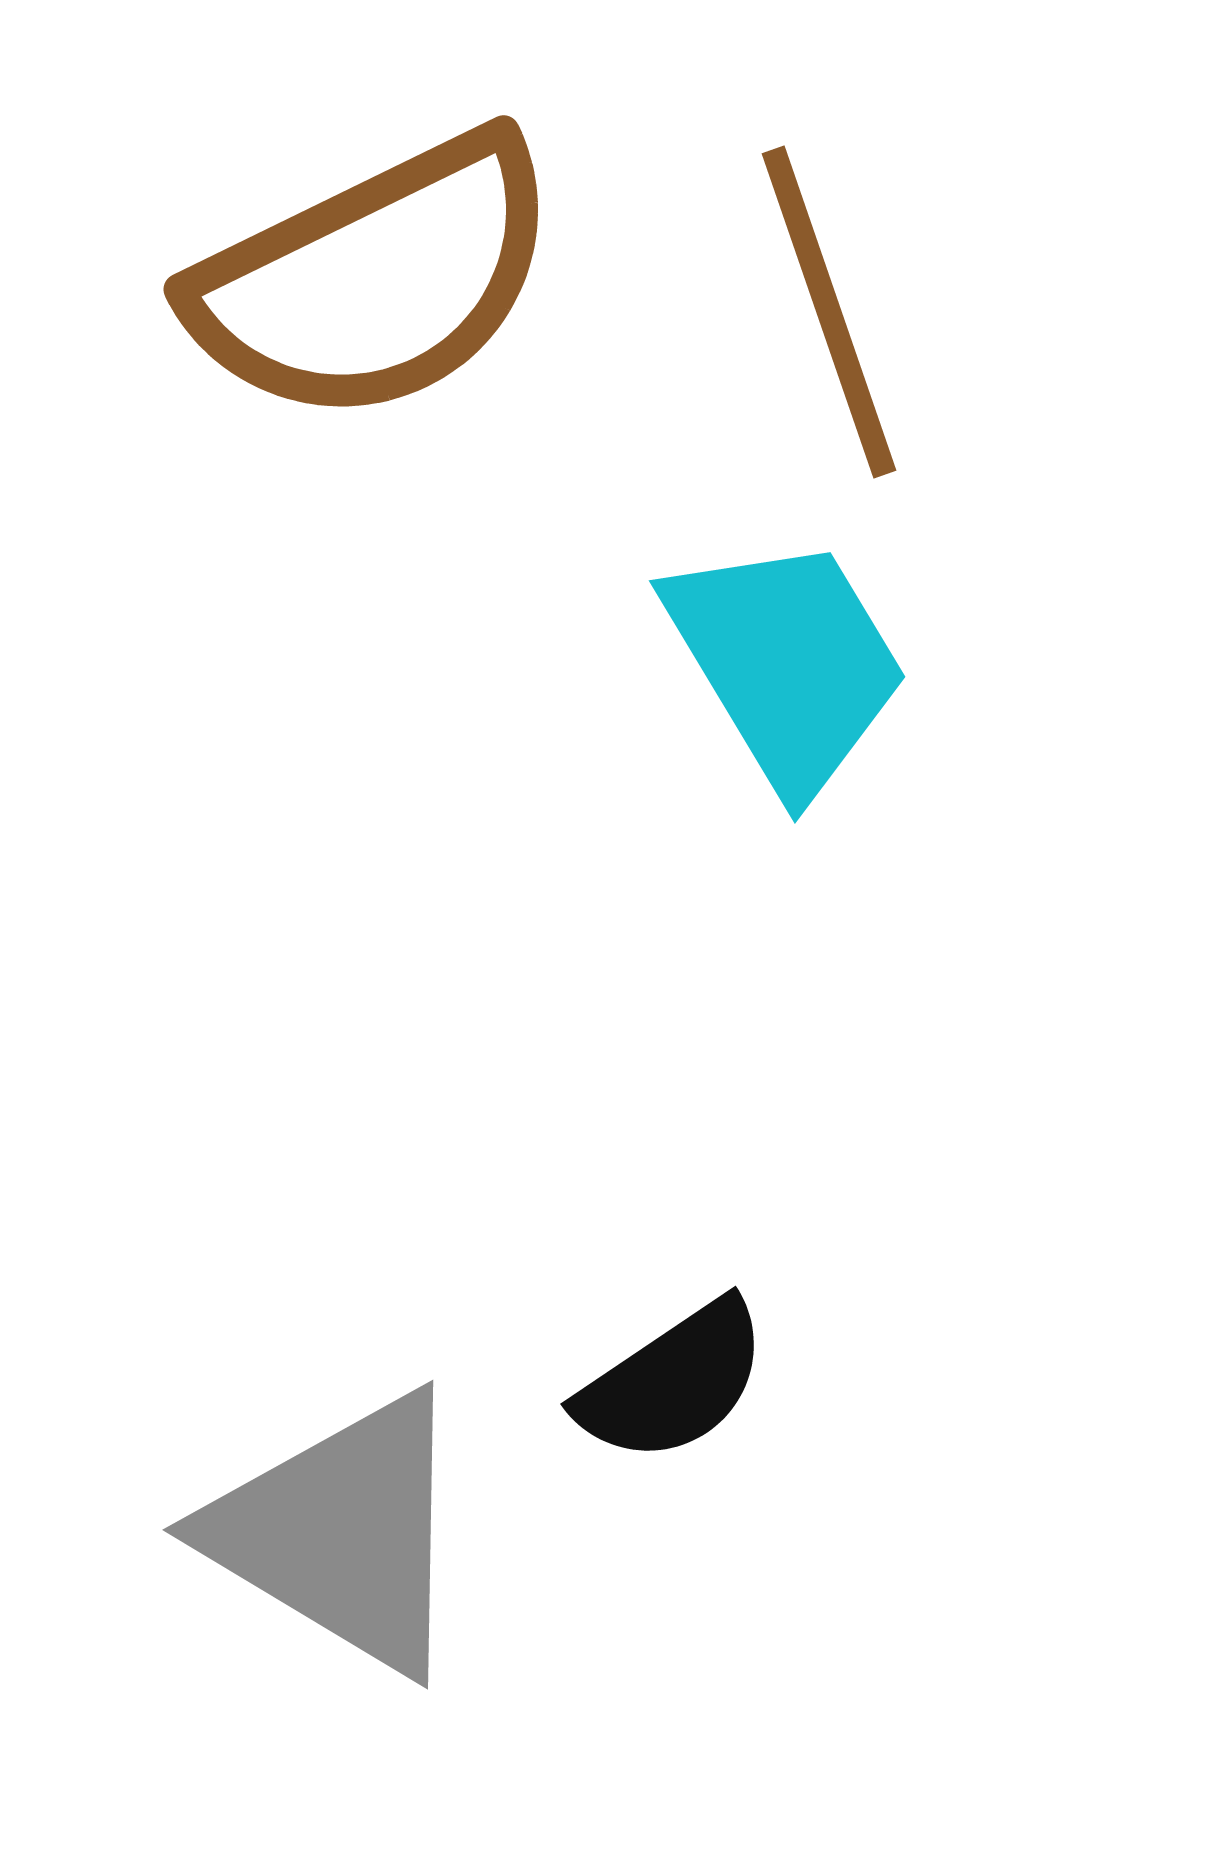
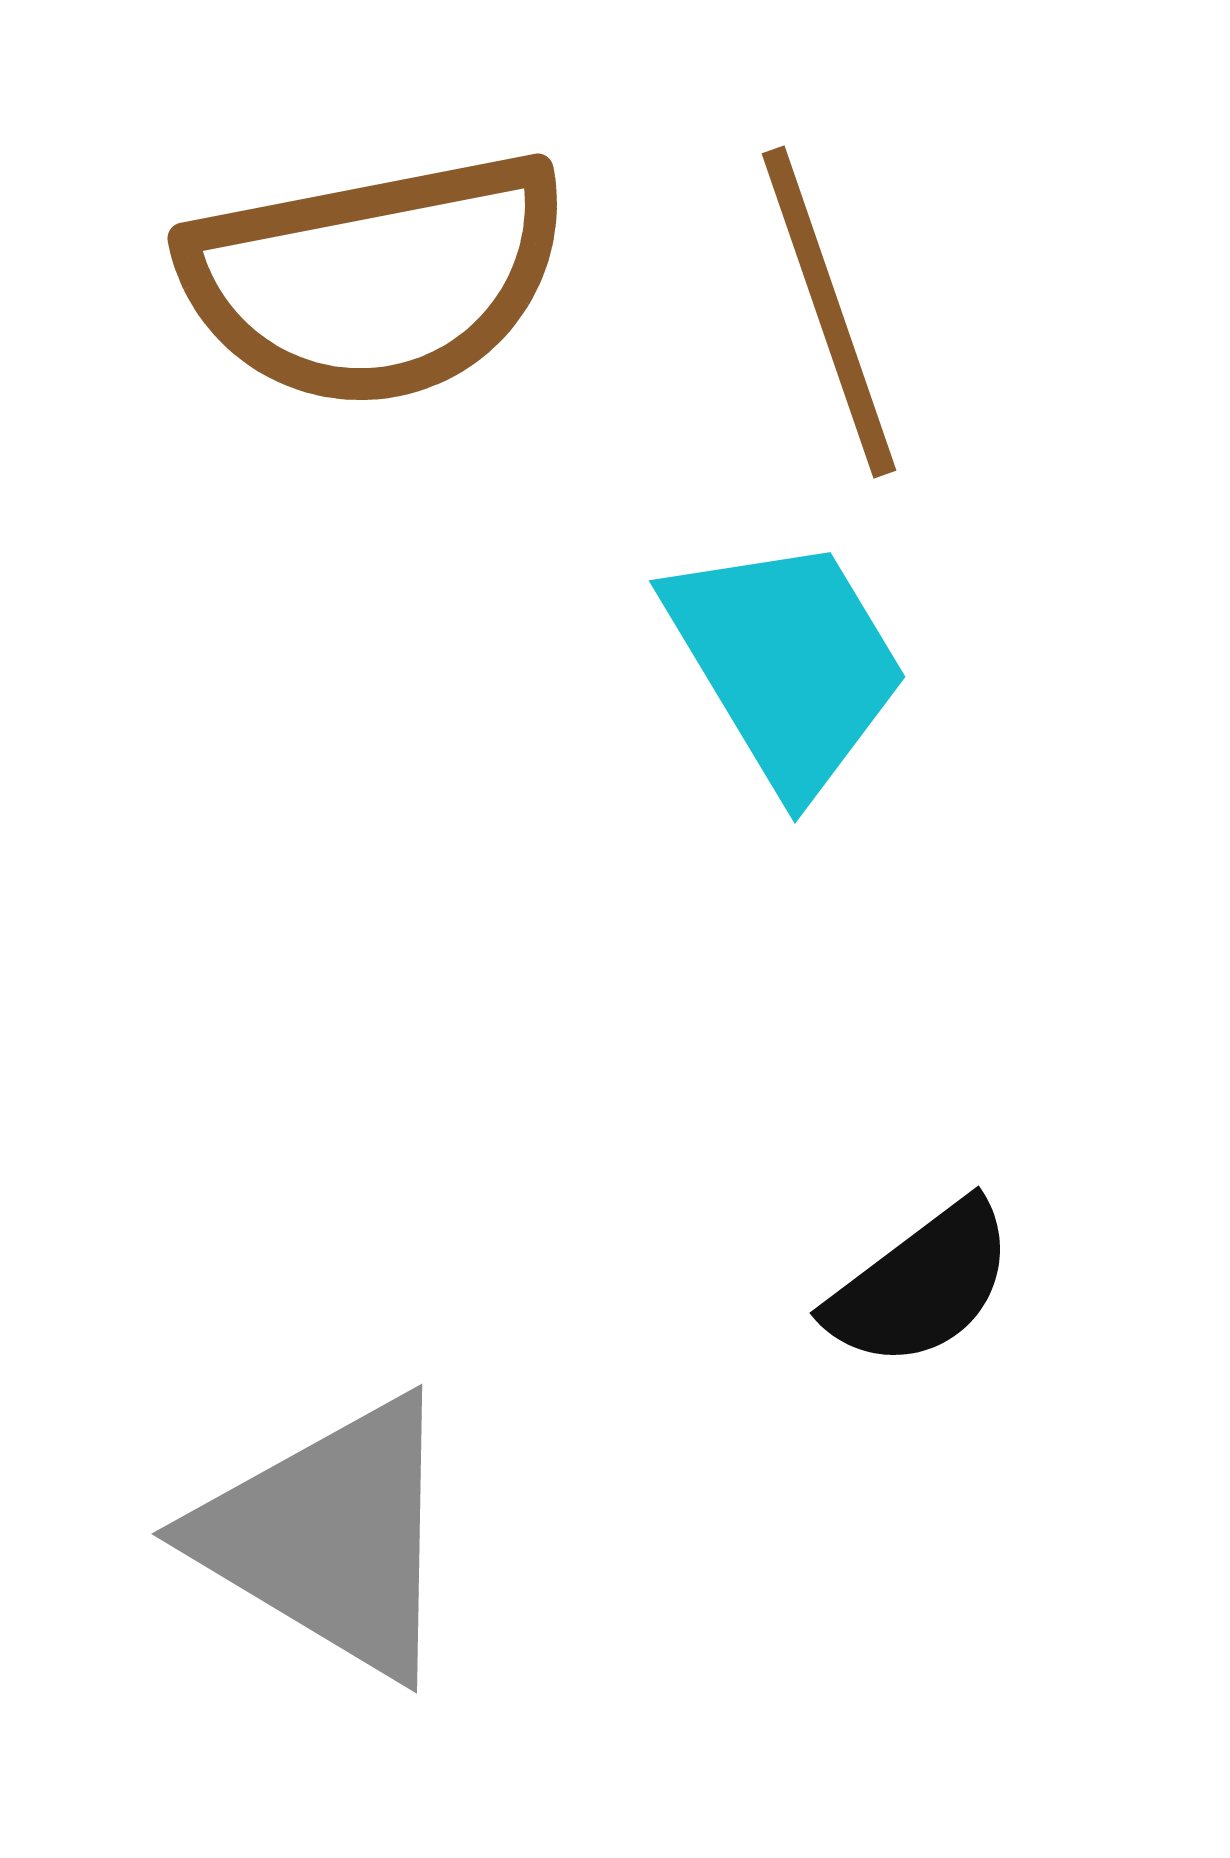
brown semicircle: rotated 15 degrees clockwise
black semicircle: moved 248 px right, 97 px up; rotated 3 degrees counterclockwise
gray triangle: moved 11 px left, 4 px down
